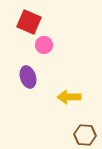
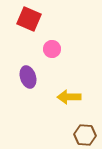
red square: moved 3 px up
pink circle: moved 8 px right, 4 px down
